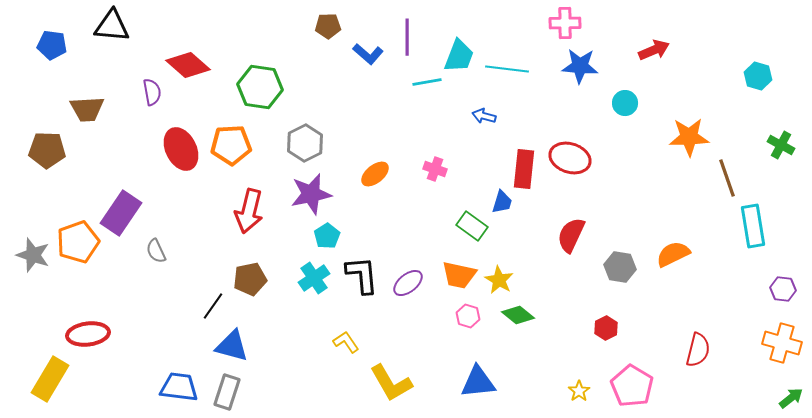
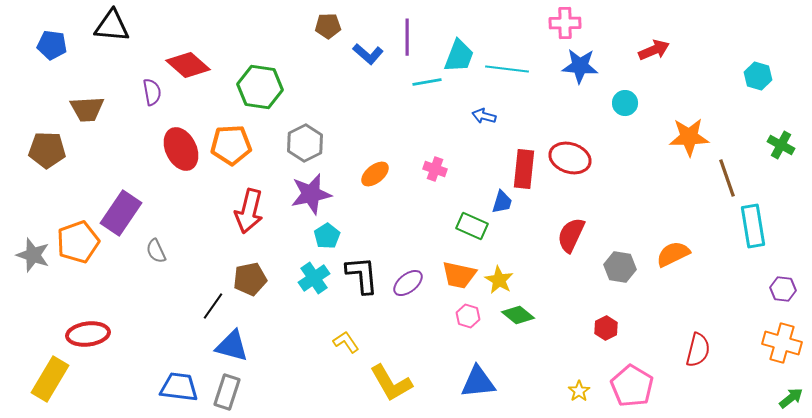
green rectangle at (472, 226): rotated 12 degrees counterclockwise
